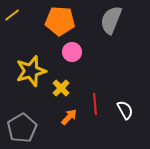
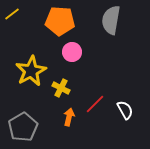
yellow line: moved 1 px up
gray semicircle: rotated 12 degrees counterclockwise
yellow star: rotated 12 degrees counterclockwise
yellow cross: rotated 18 degrees counterclockwise
red line: rotated 50 degrees clockwise
orange arrow: rotated 30 degrees counterclockwise
gray pentagon: moved 1 px right, 1 px up
